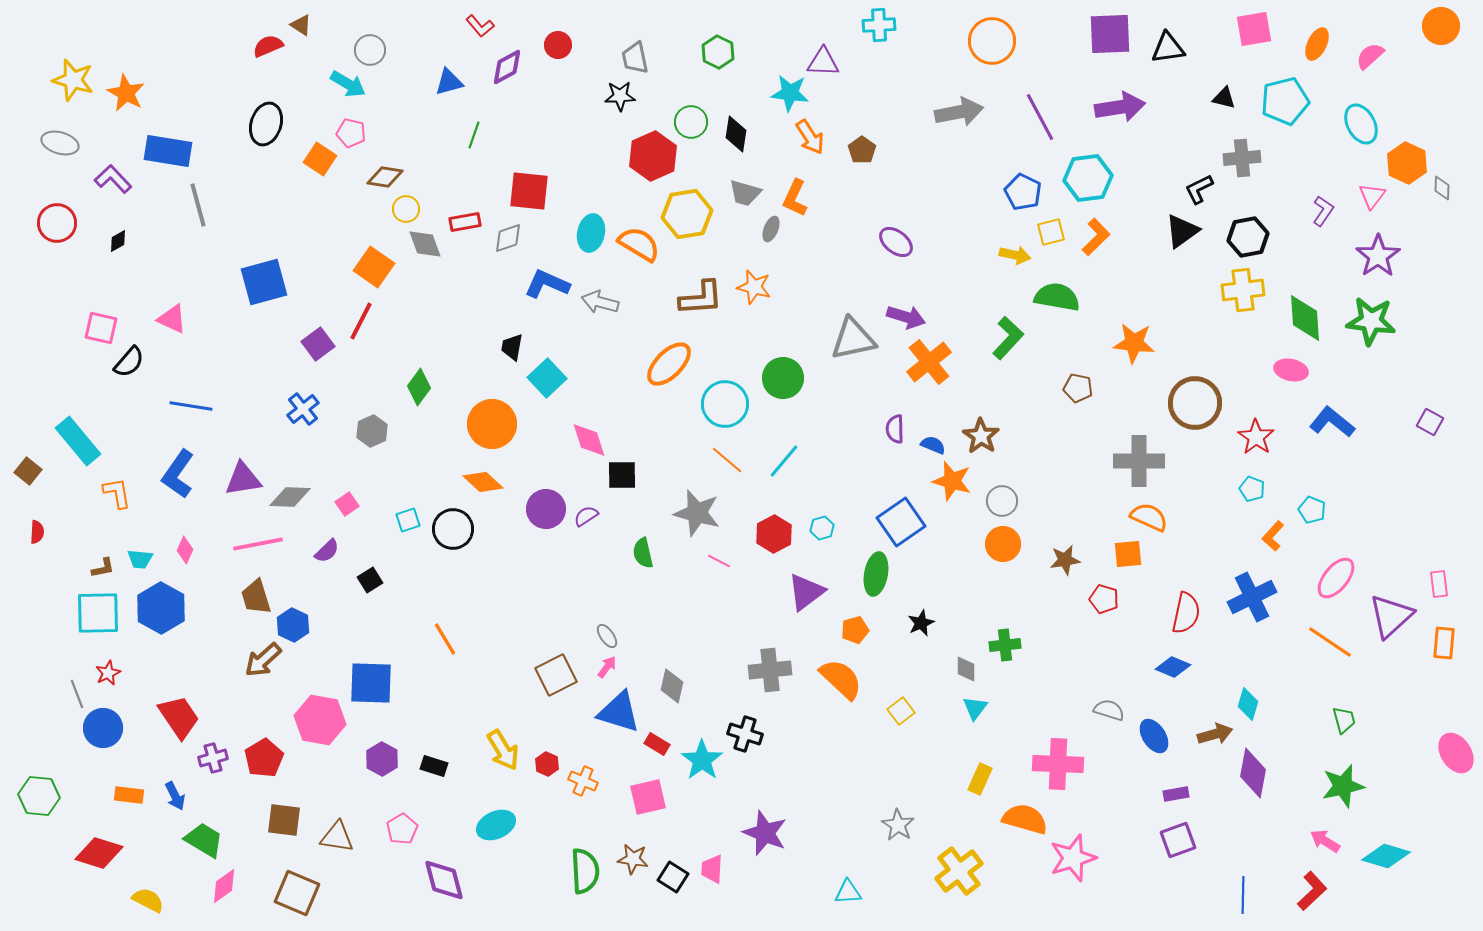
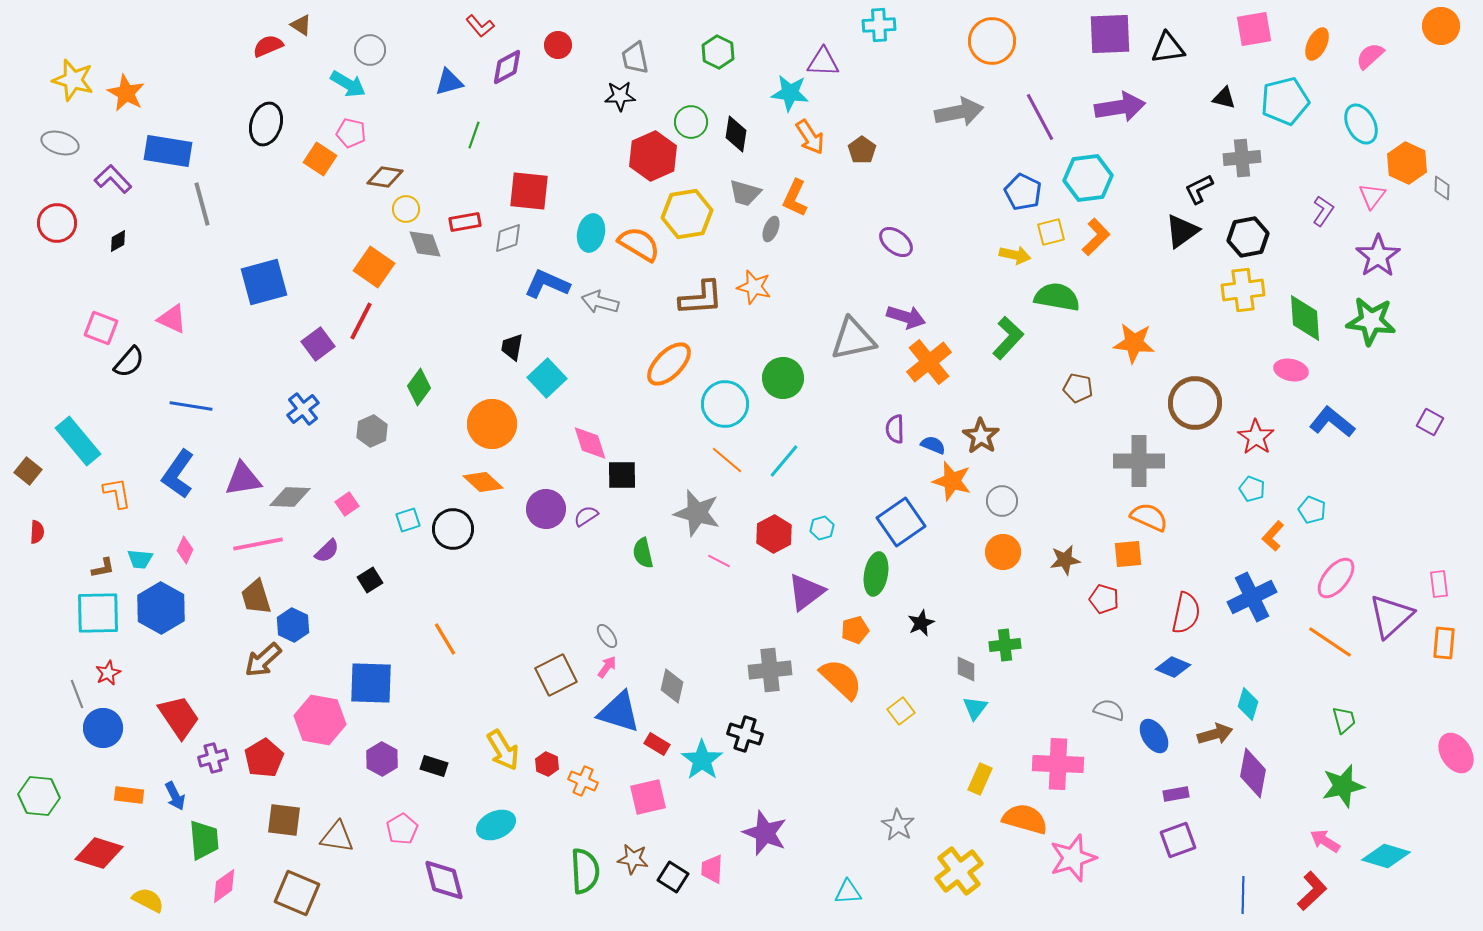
gray line at (198, 205): moved 4 px right, 1 px up
pink square at (101, 328): rotated 8 degrees clockwise
pink diamond at (589, 440): moved 1 px right, 3 px down
orange circle at (1003, 544): moved 8 px down
green trapezoid at (204, 840): rotated 54 degrees clockwise
